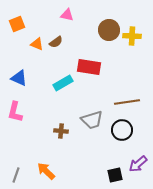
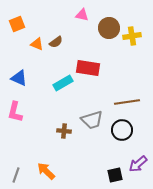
pink triangle: moved 15 px right
brown circle: moved 2 px up
yellow cross: rotated 12 degrees counterclockwise
red rectangle: moved 1 px left, 1 px down
brown cross: moved 3 px right
